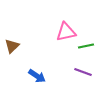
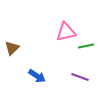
brown triangle: moved 2 px down
purple line: moved 3 px left, 5 px down
